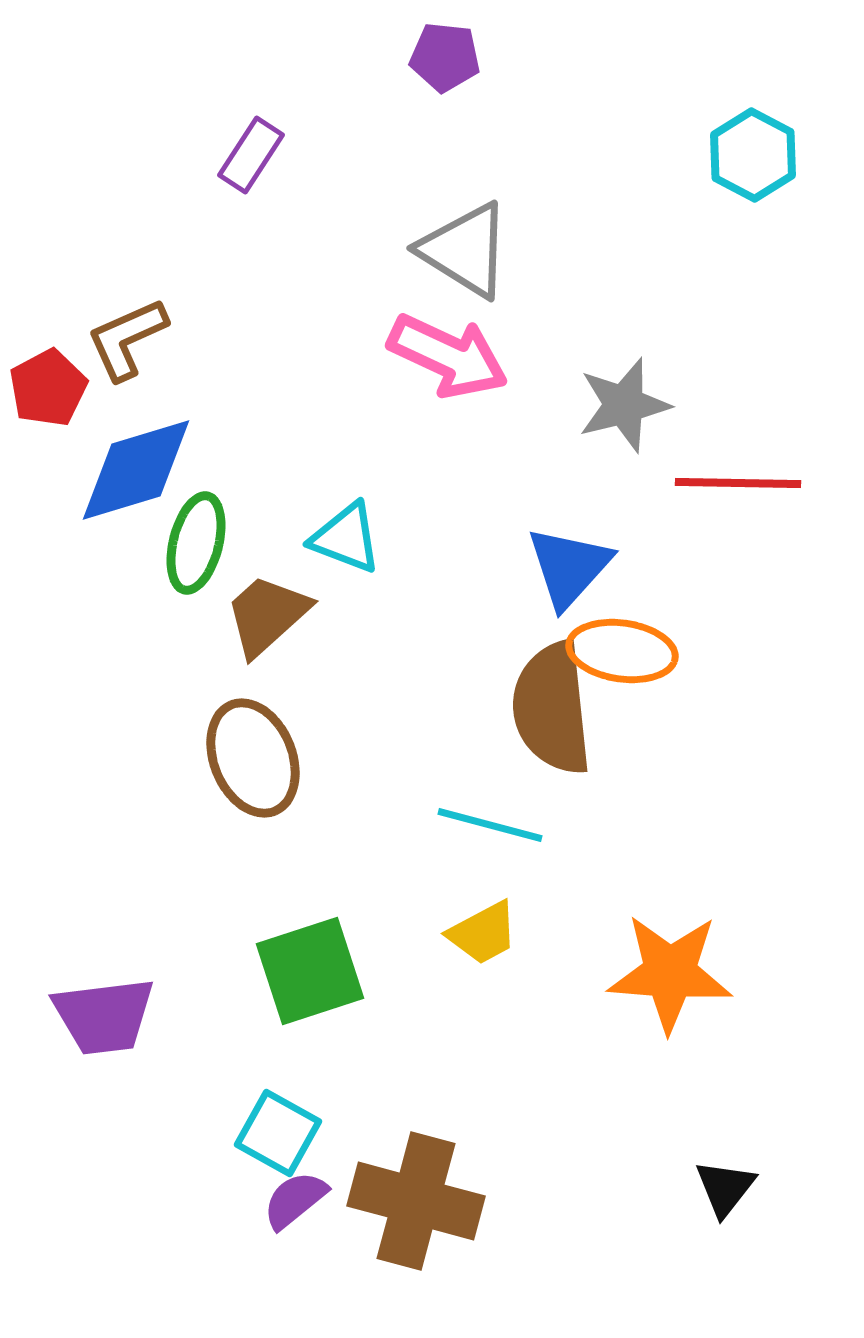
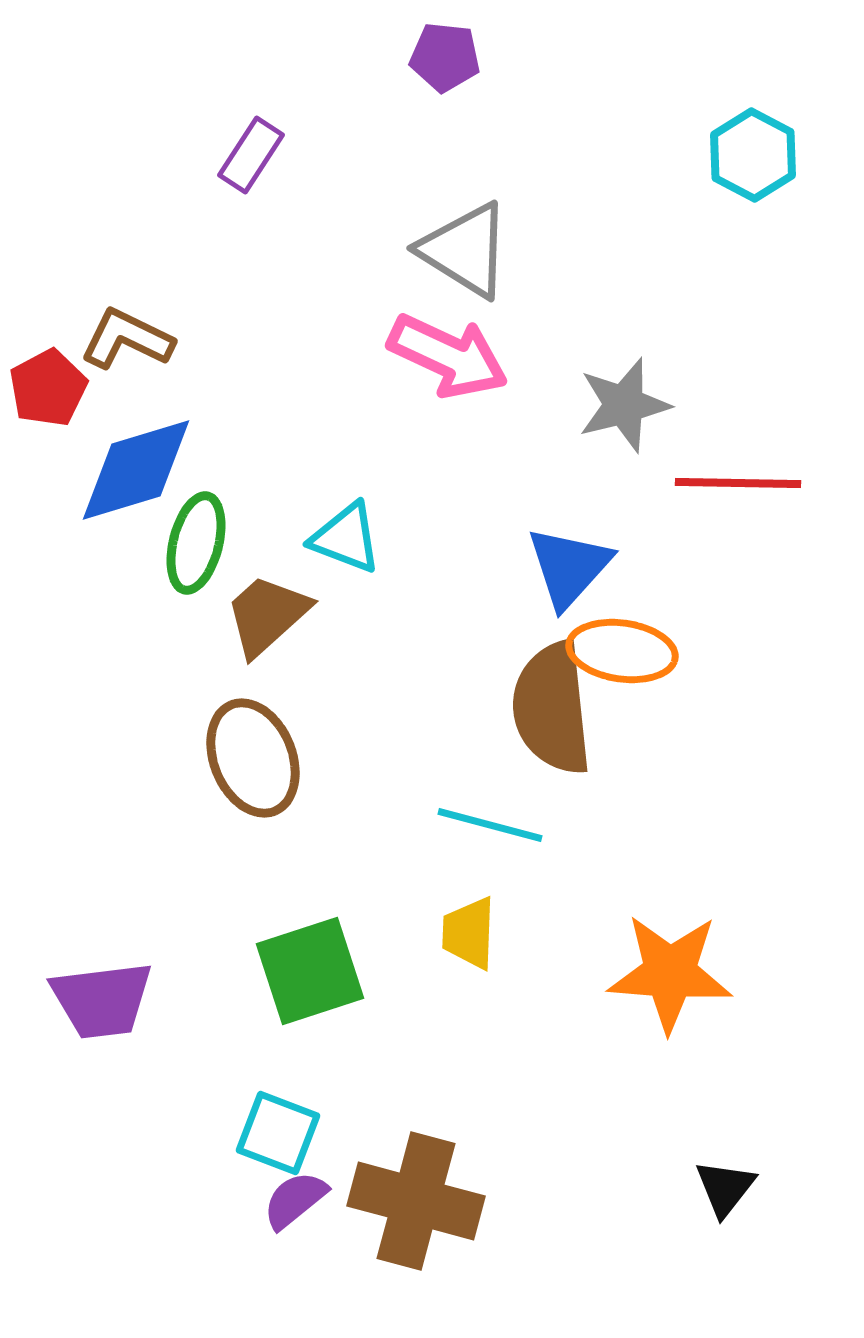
brown L-shape: rotated 50 degrees clockwise
yellow trapezoid: moved 14 px left; rotated 120 degrees clockwise
purple trapezoid: moved 2 px left, 16 px up
cyan square: rotated 8 degrees counterclockwise
